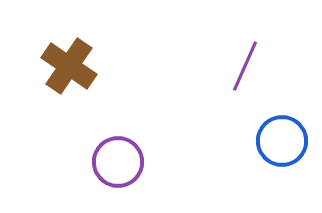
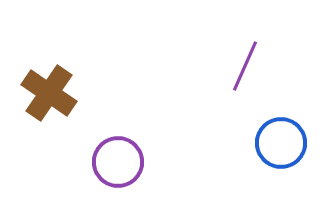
brown cross: moved 20 px left, 27 px down
blue circle: moved 1 px left, 2 px down
